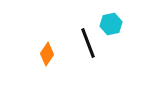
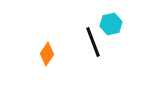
black line: moved 5 px right, 1 px up
